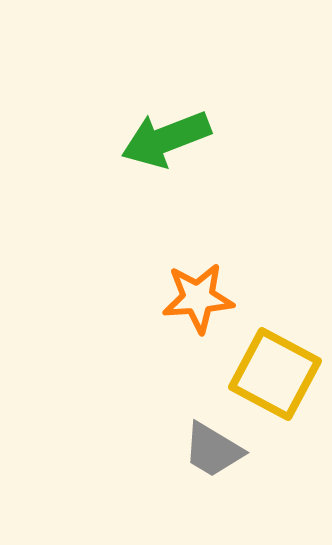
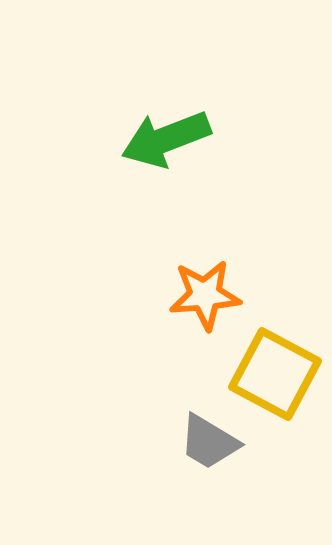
orange star: moved 7 px right, 3 px up
gray trapezoid: moved 4 px left, 8 px up
